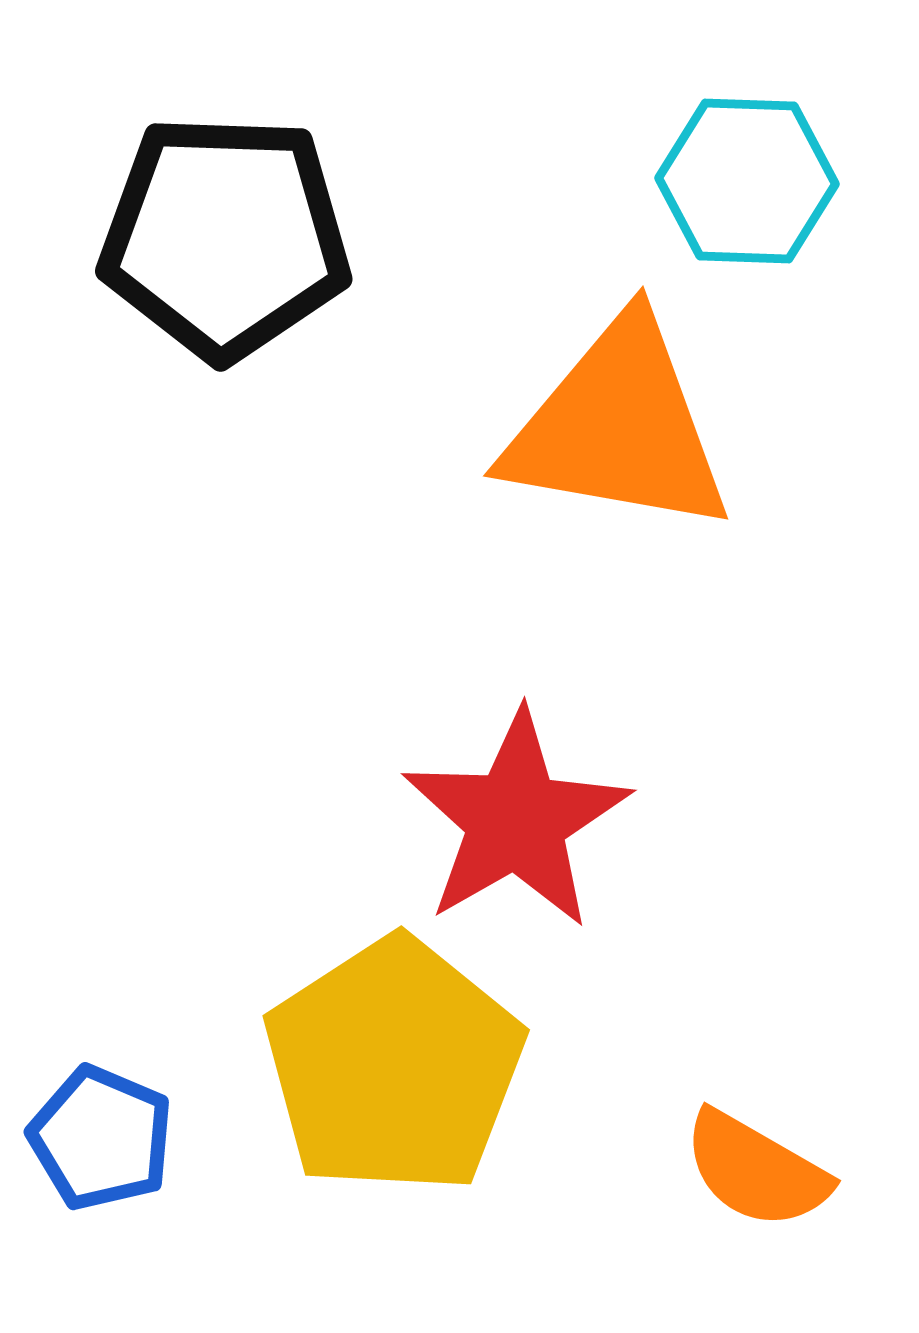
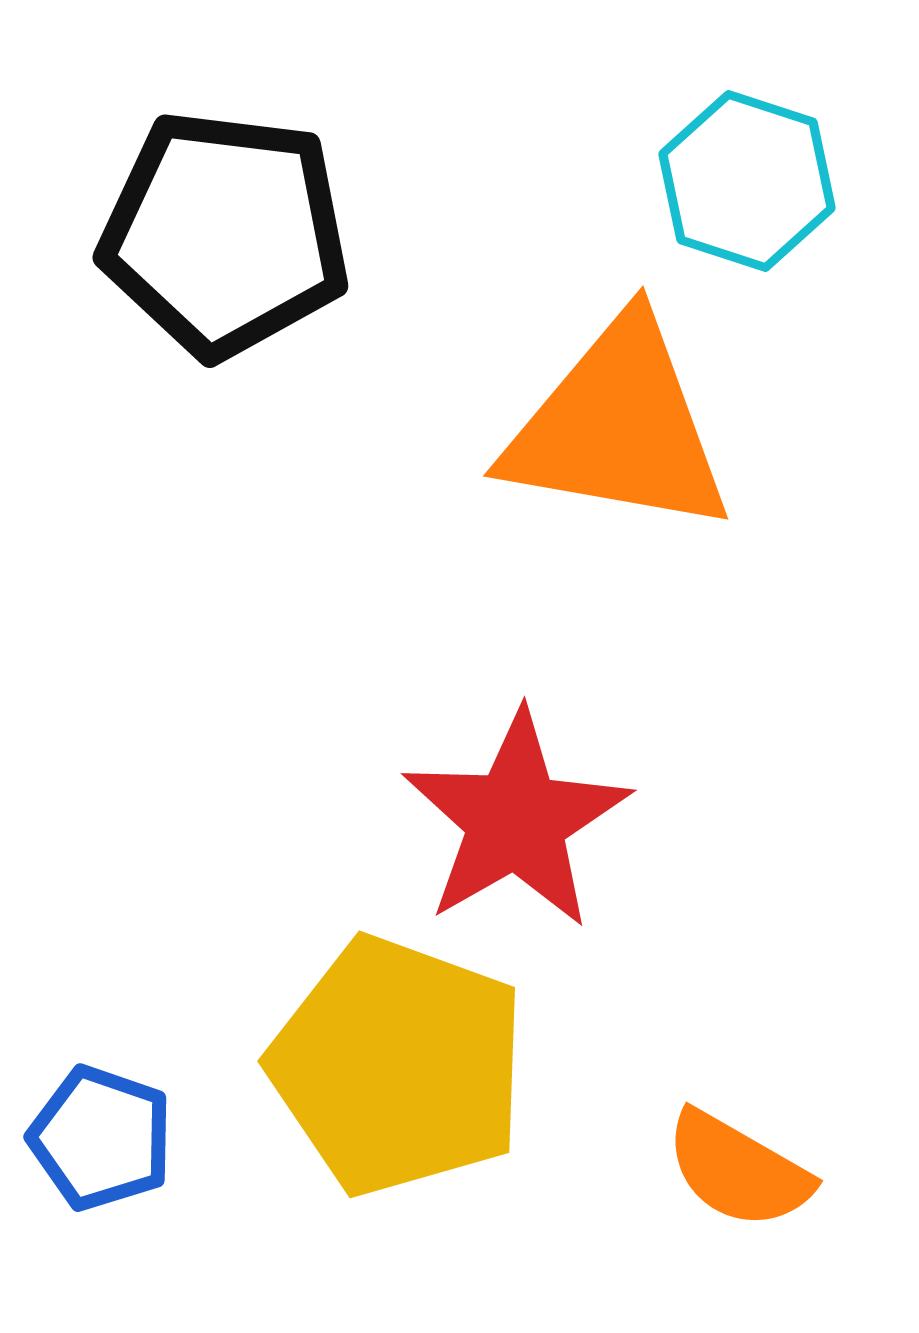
cyan hexagon: rotated 16 degrees clockwise
black pentagon: moved 3 px up; rotated 5 degrees clockwise
yellow pentagon: moved 4 px right; rotated 19 degrees counterclockwise
blue pentagon: rotated 4 degrees counterclockwise
orange semicircle: moved 18 px left
